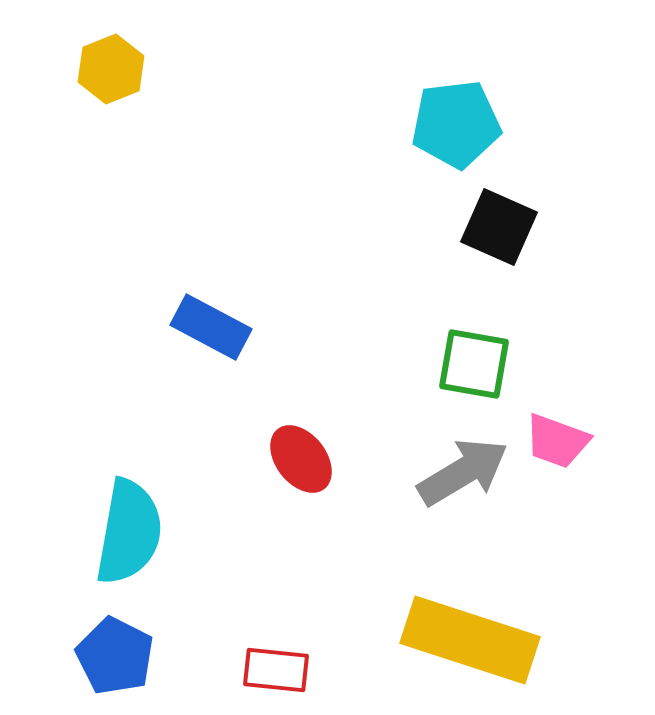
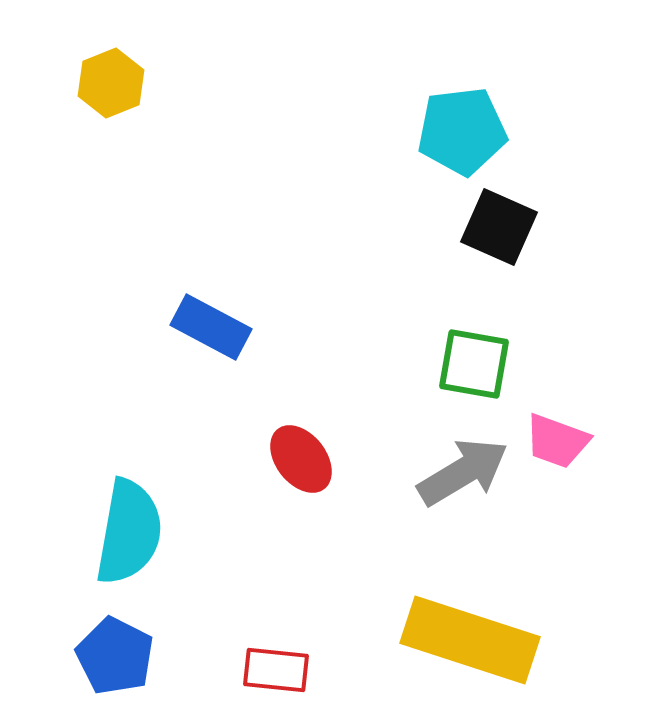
yellow hexagon: moved 14 px down
cyan pentagon: moved 6 px right, 7 px down
